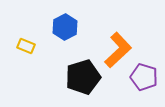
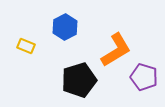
orange L-shape: moved 2 px left; rotated 12 degrees clockwise
black pentagon: moved 4 px left, 3 px down
